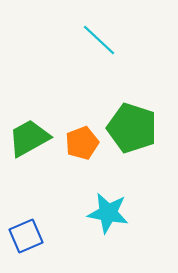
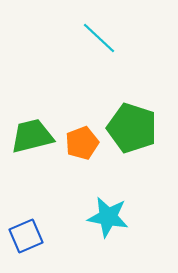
cyan line: moved 2 px up
green trapezoid: moved 3 px right, 2 px up; rotated 15 degrees clockwise
cyan star: moved 4 px down
